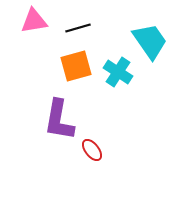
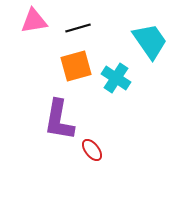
cyan cross: moved 2 px left, 6 px down
